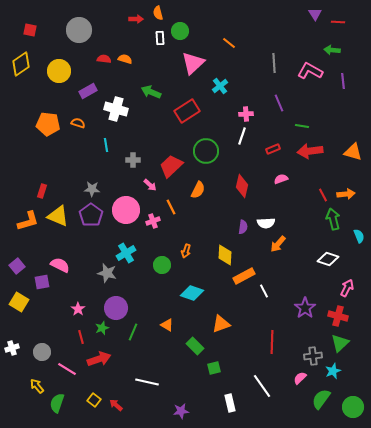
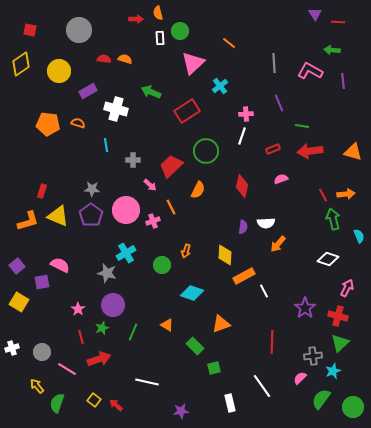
purple circle at (116, 308): moved 3 px left, 3 px up
